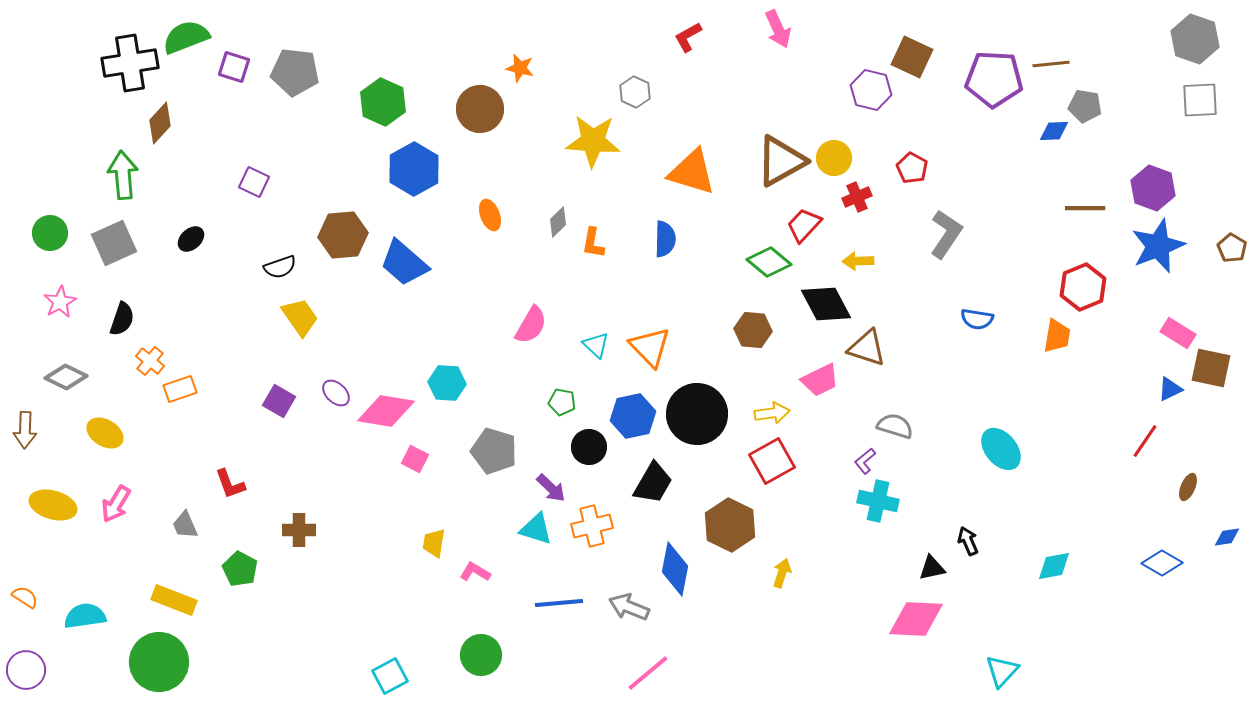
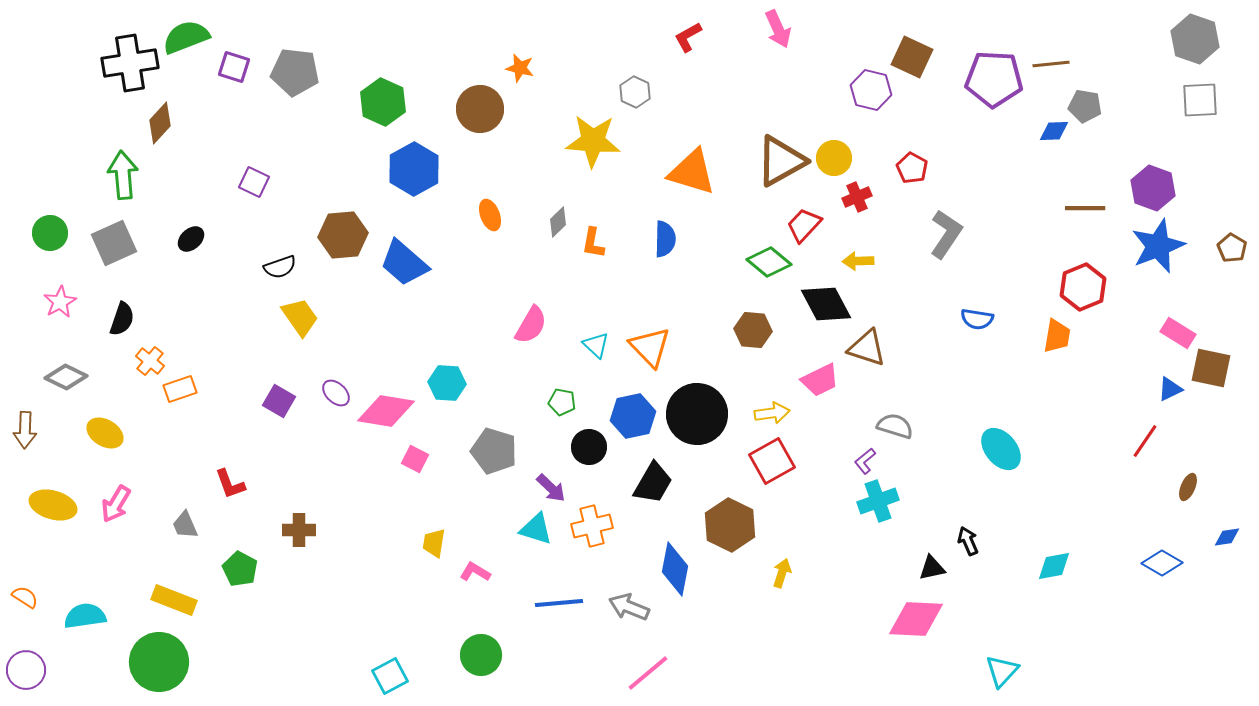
cyan cross at (878, 501): rotated 33 degrees counterclockwise
